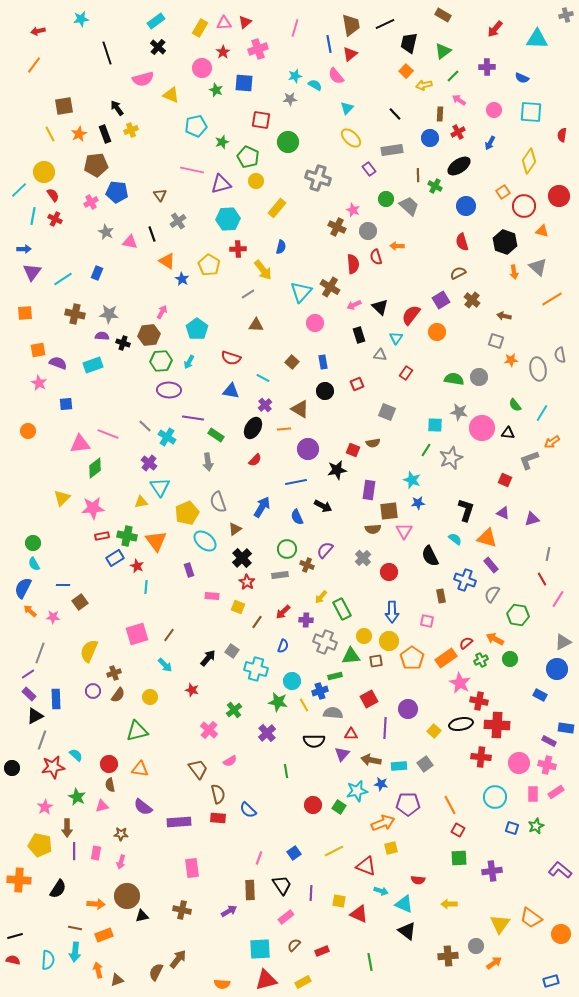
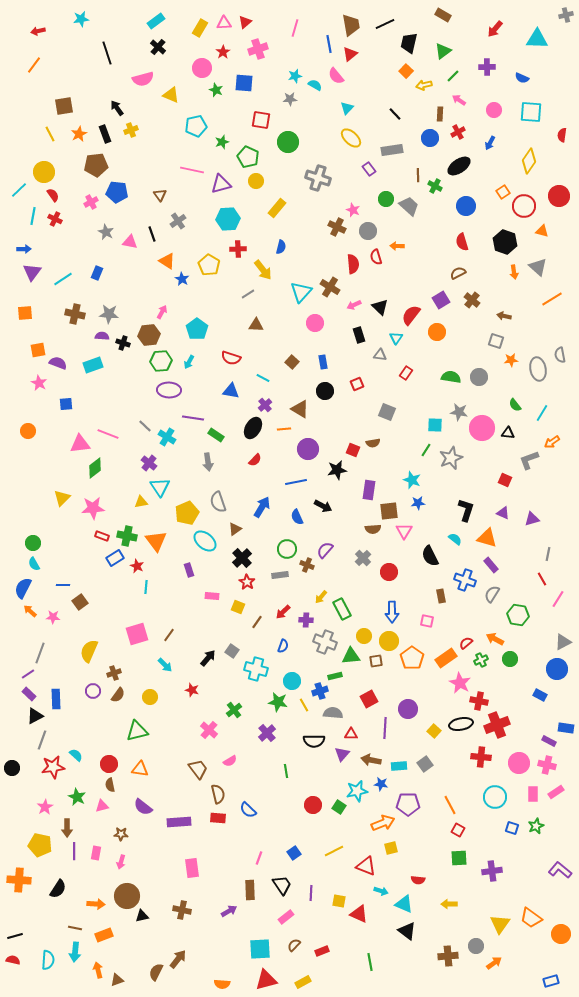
green semicircle at (454, 379): moved 3 px left, 2 px up
red rectangle at (102, 536): rotated 32 degrees clockwise
red cross at (497, 725): rotated 25 degrees counterclockwise
